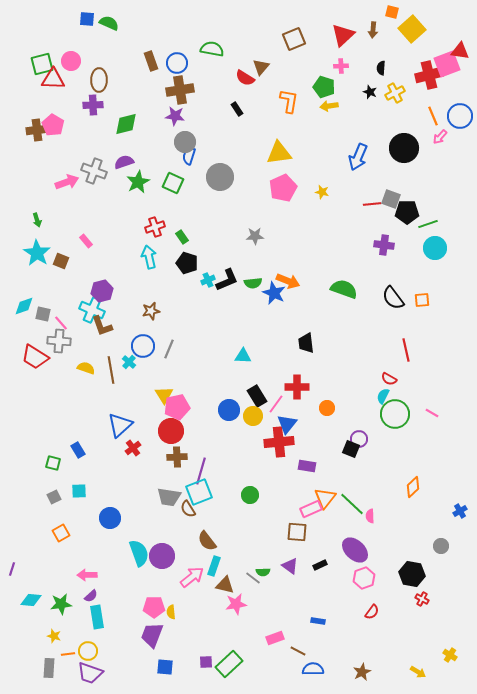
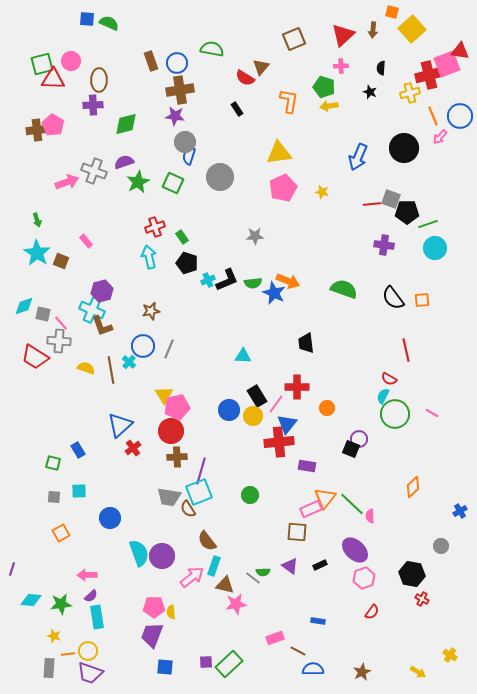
yellow cross at (395, 93): moved 15 px right; rotated 12 degrees clockwise
gray square at (54, 497): rotated 32 degrees clockwise
